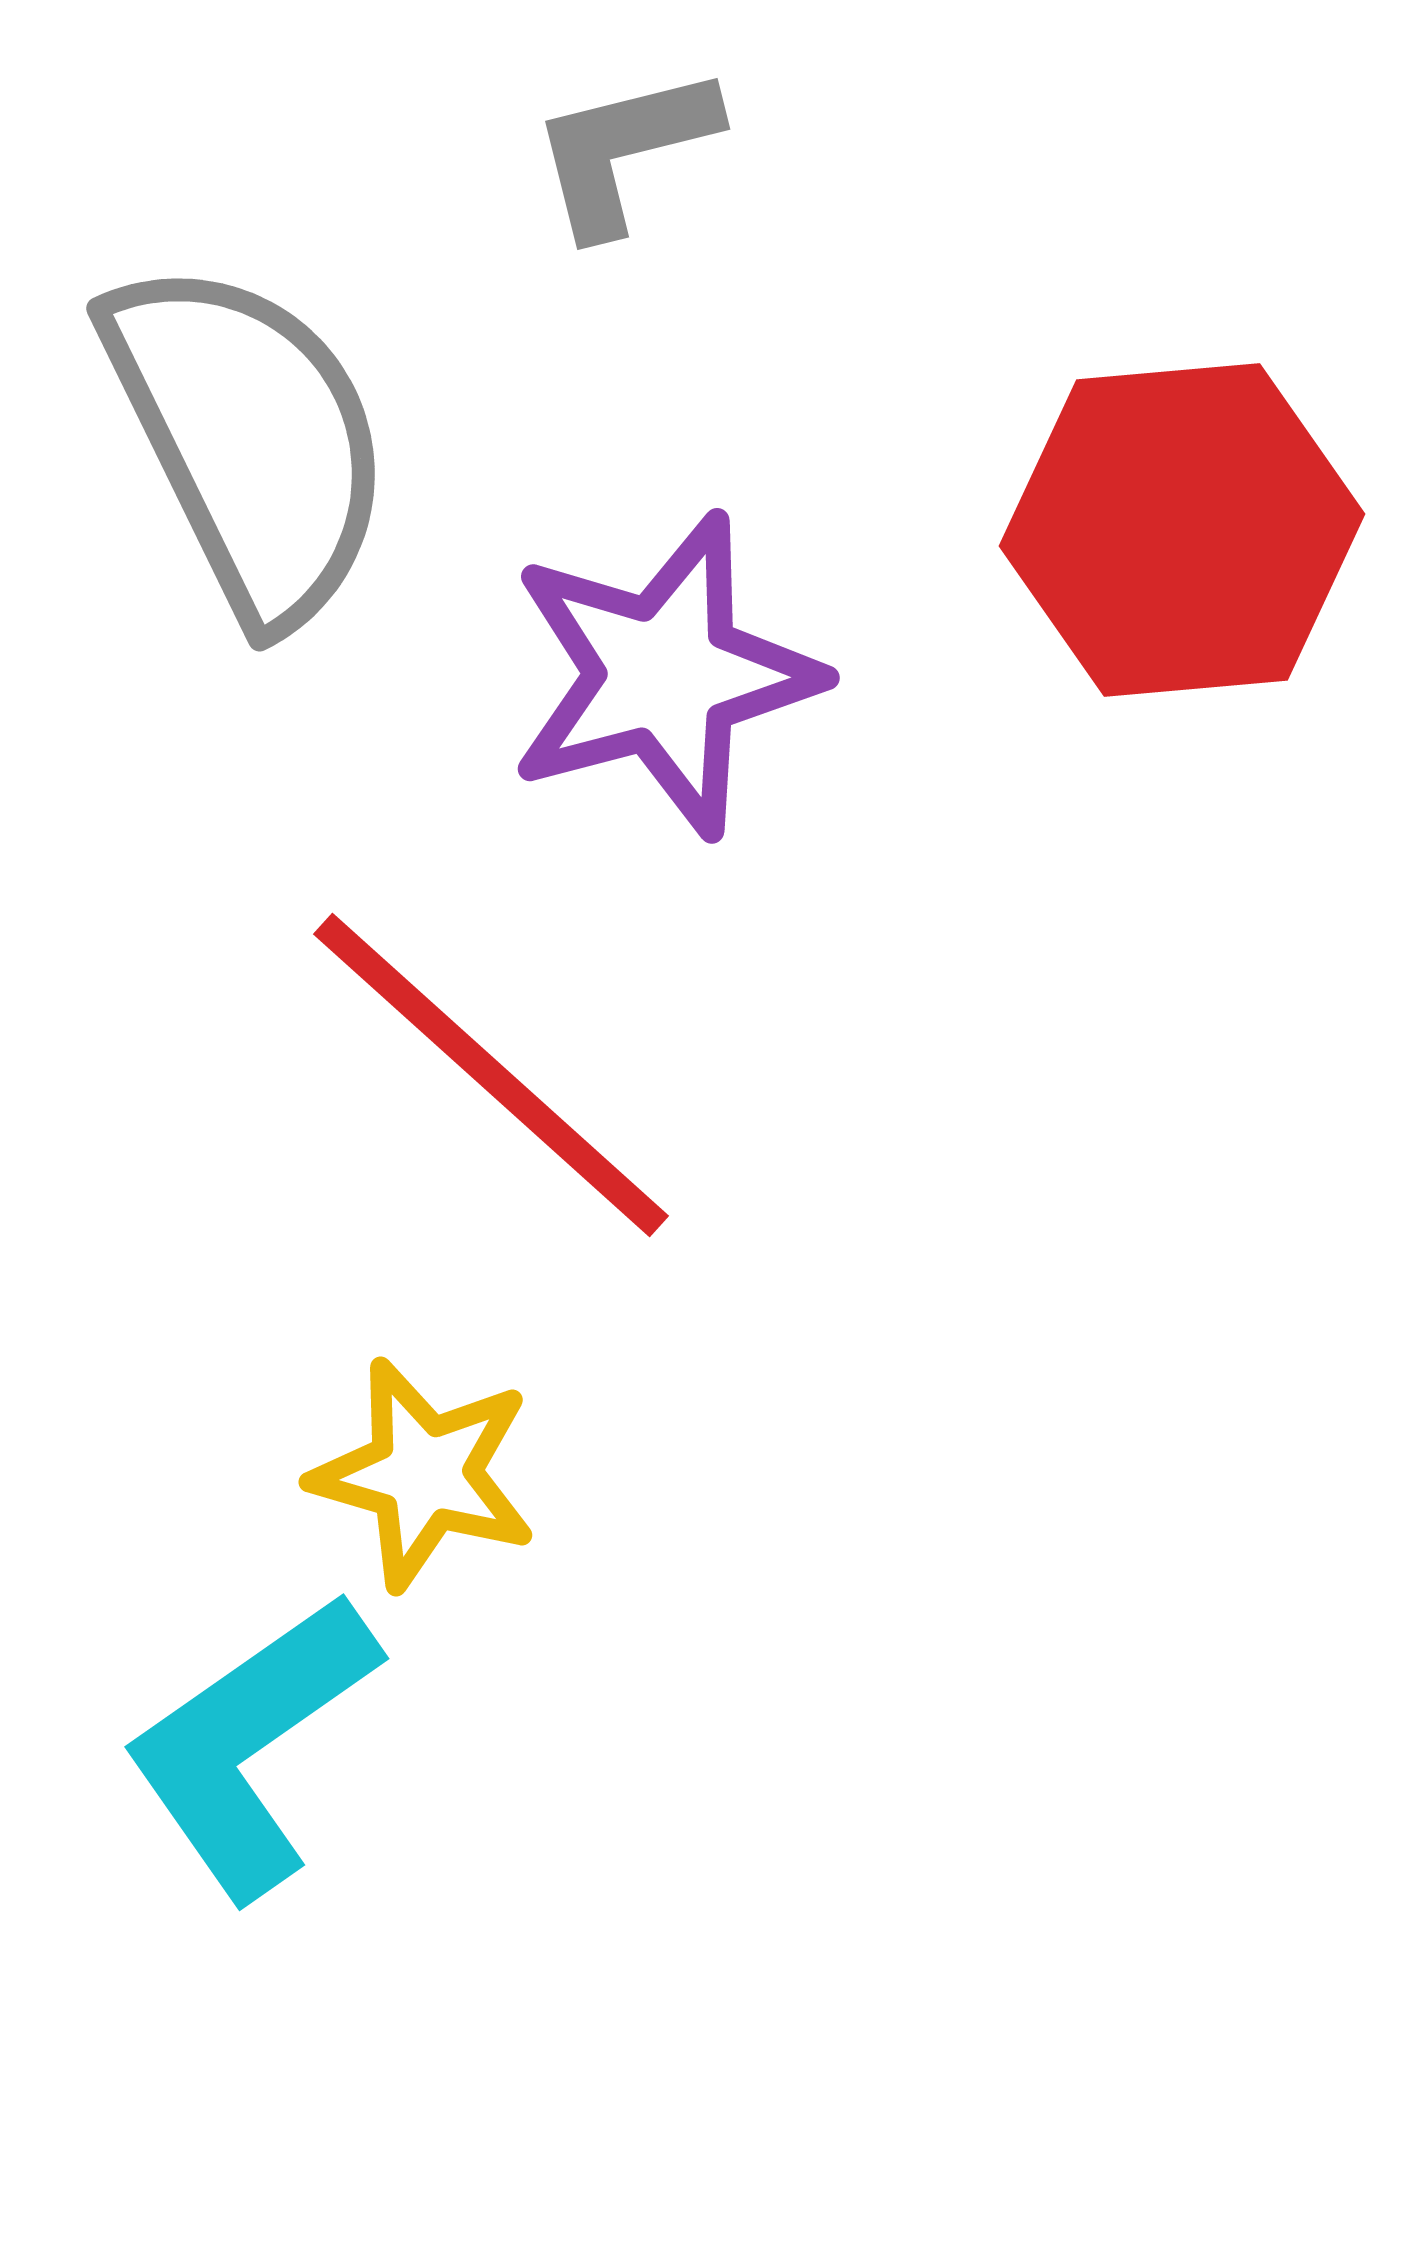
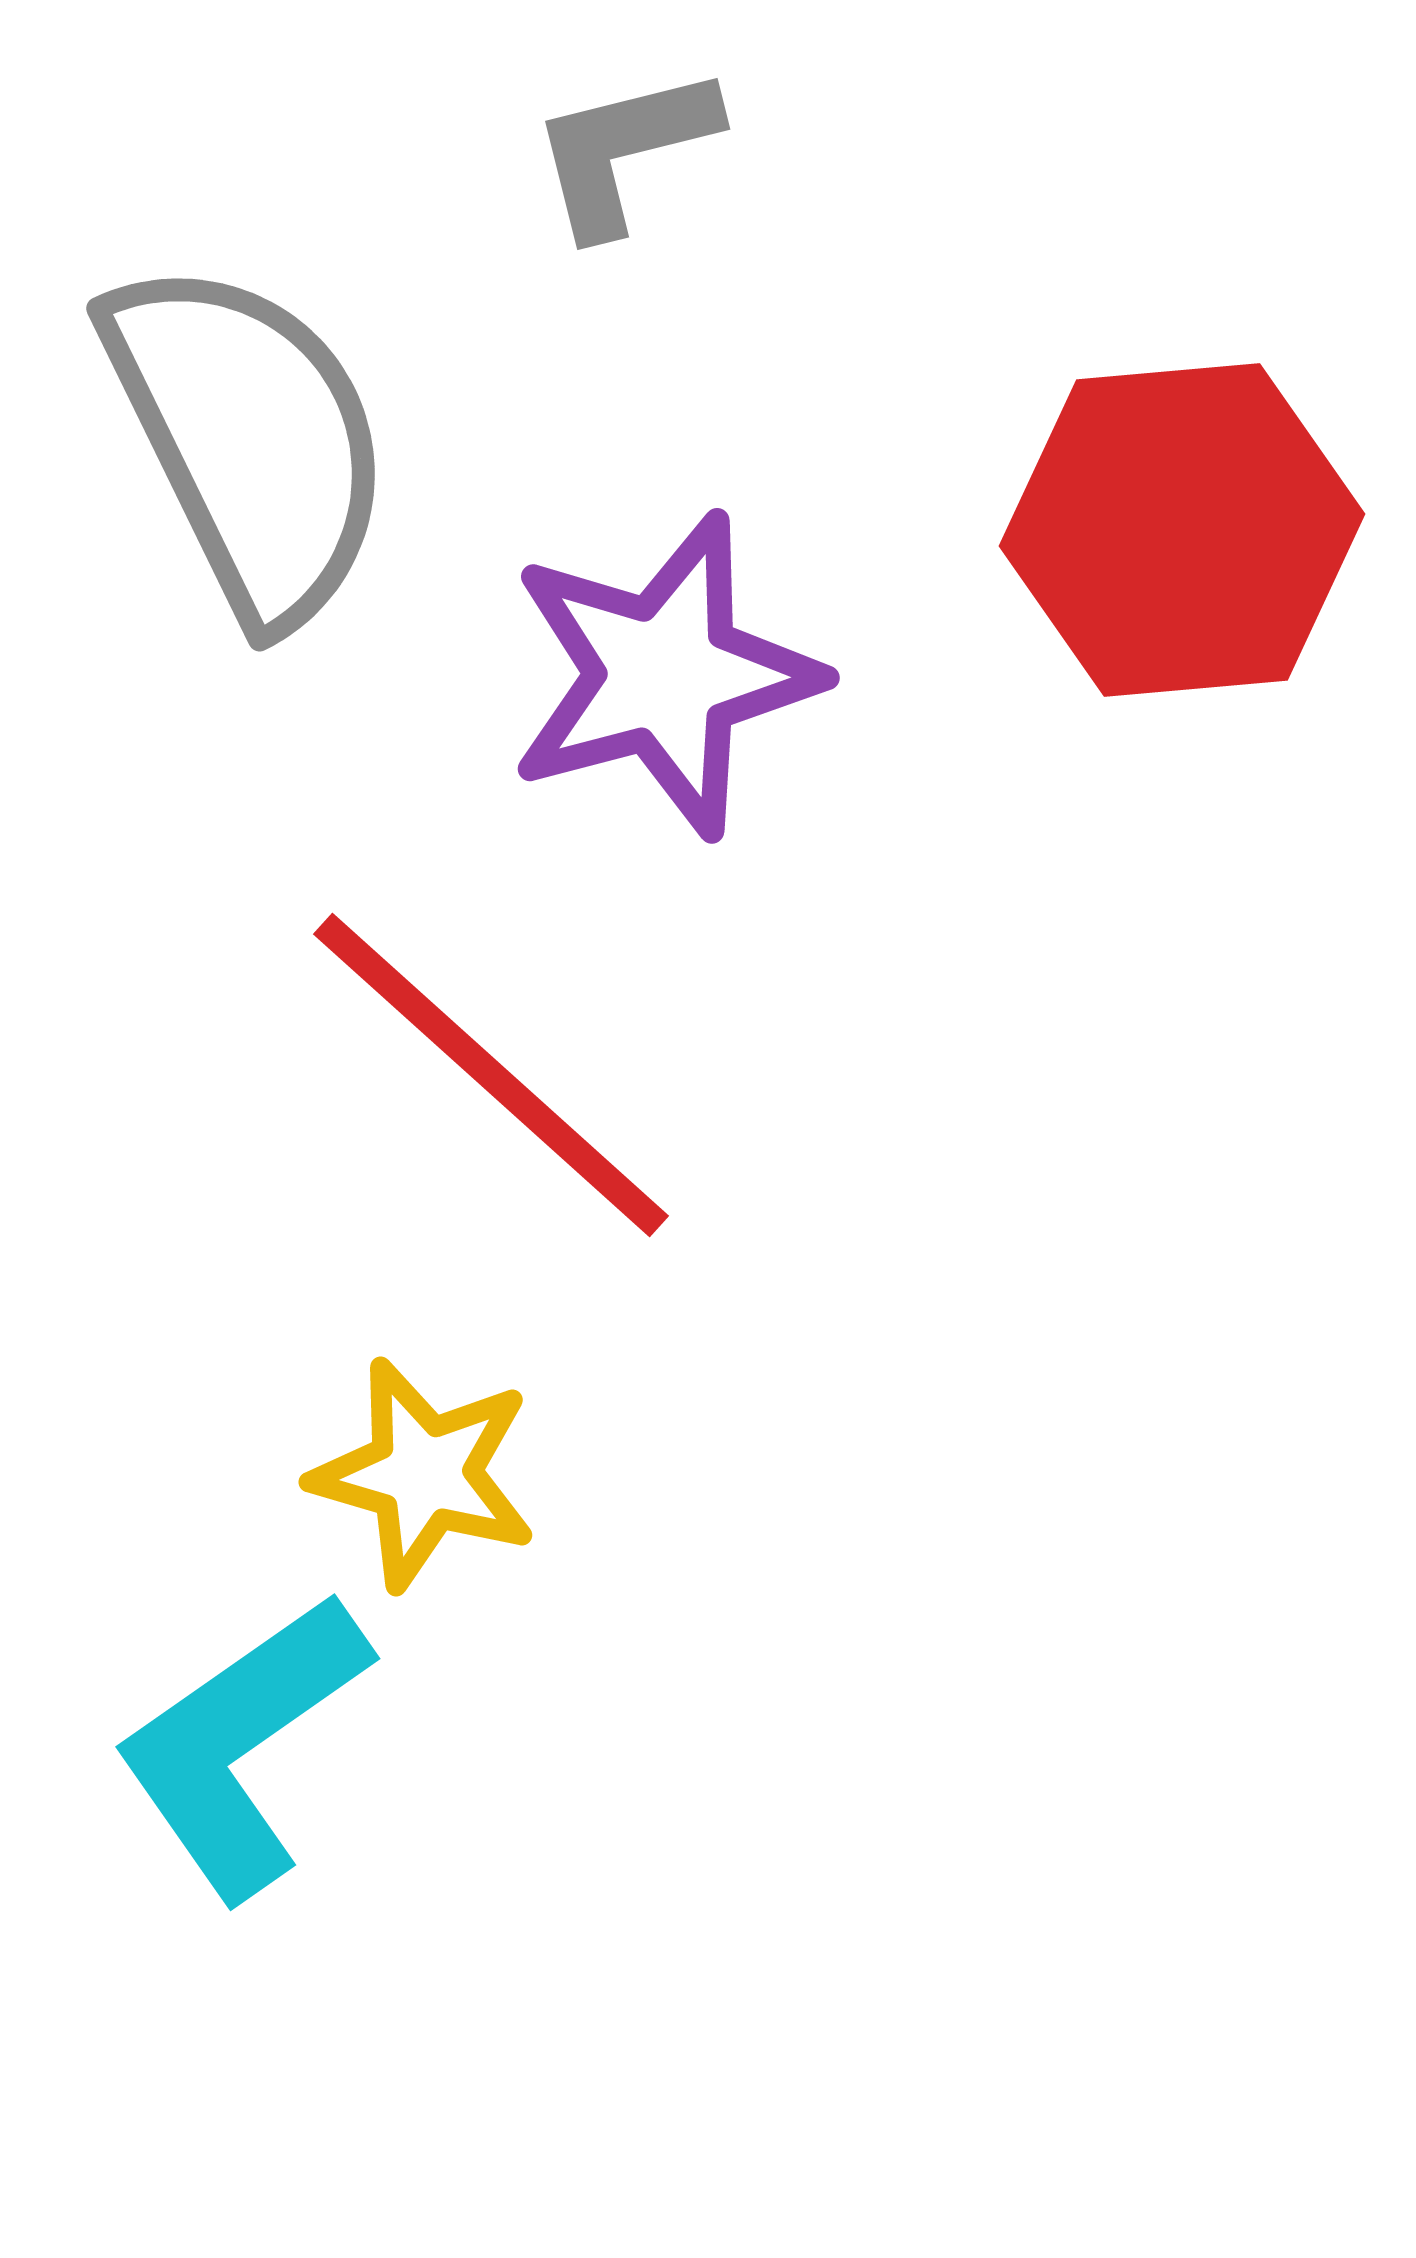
cyan L-shape: moved 9 px left
